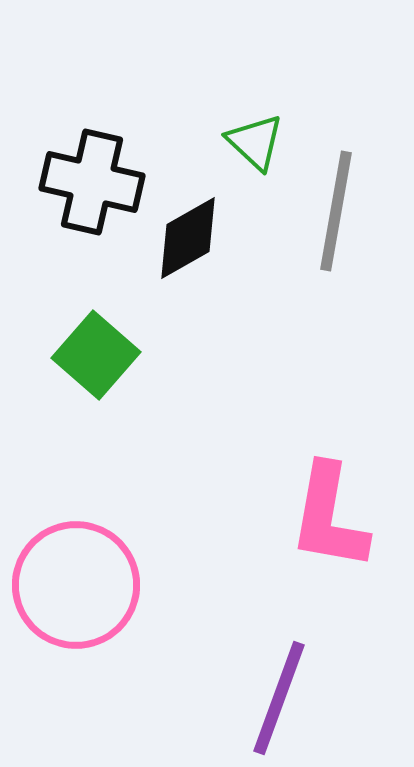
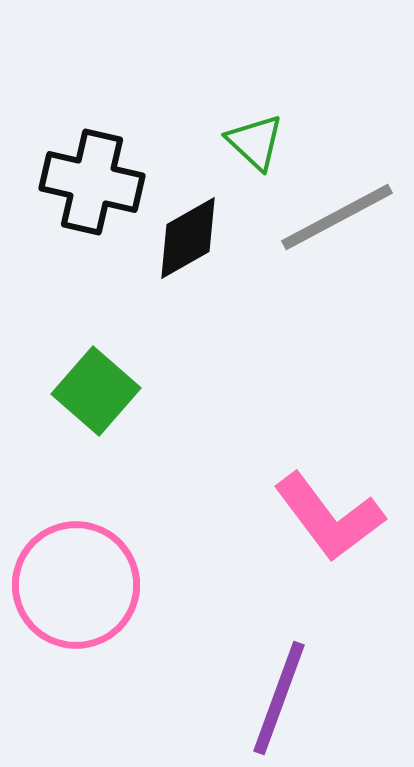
gray line: moved 1 px right, 6 px down; rotated 52 degrees clockwise
green square: moved 36 px down
pink L-shape: rotated 47 degrees counterclockwise
